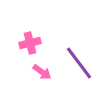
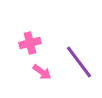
purple line: moved 1 px up
